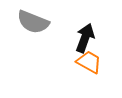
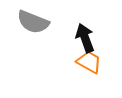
black arrow: rotated 40 degrees counterclockwise
